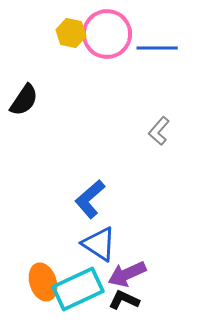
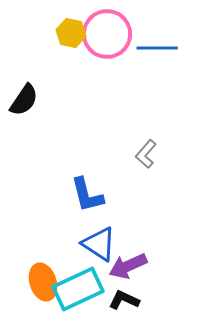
gray L-shape: moved 13 px left, 23 px down
blue L-shape: moved 3 px left, 4 px up; rotated 63 degrees counterclockwise
purple arrow: moved 1 px right, 8 px up
